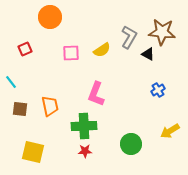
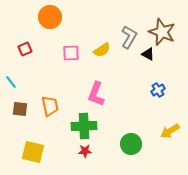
brown star: rotated 16 degrees clockwise
